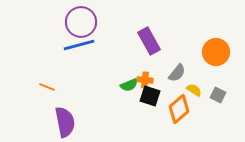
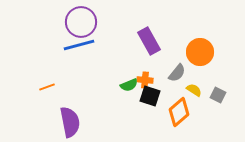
orange circle: moved 16 px left
orange line: rotated 42 degrees counterclockwise
orange diamond: moved 3 px down
purple semicircle: moved 5 px right
